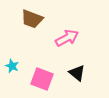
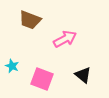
brown trapezoid: moved 2 px left, 1 px down
pink arrow: moved 2 px left, 1 px down
black triangle: moved 6 px right, 2 px down
